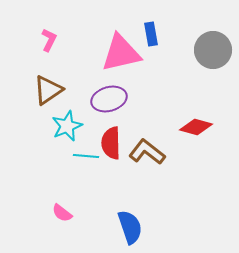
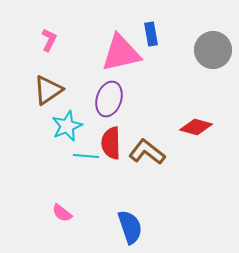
purple ellipse: rotated 56 degrees counterclockwise
